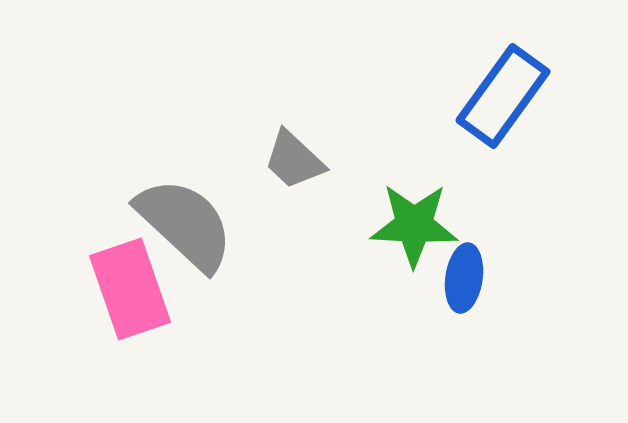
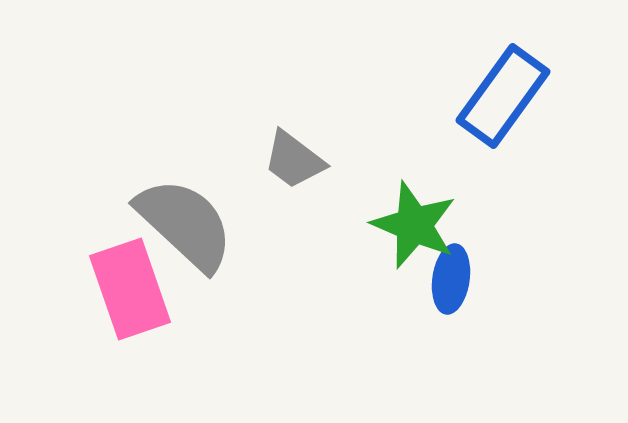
gray trapezoid: rotated 6 degrees counterclockwise
green star: rotated 20 degrees clockwise
blue ellipse: moved 13 px left, 1 px down
